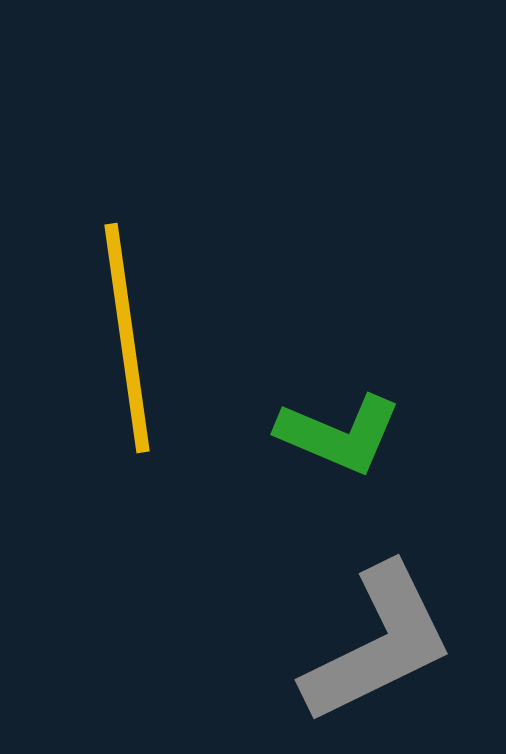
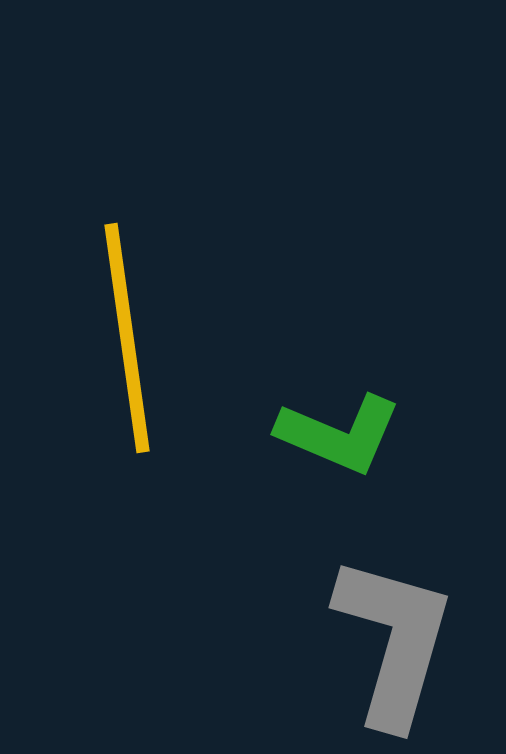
gray L-shape: moved 16 px right, 3 px up; rotated 48 degrees counterclockwise
